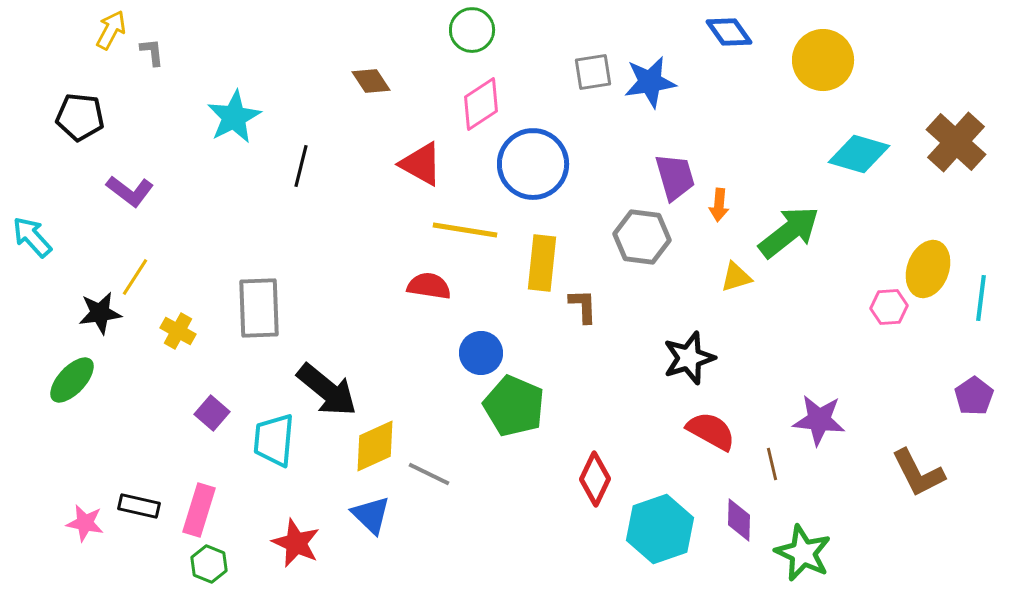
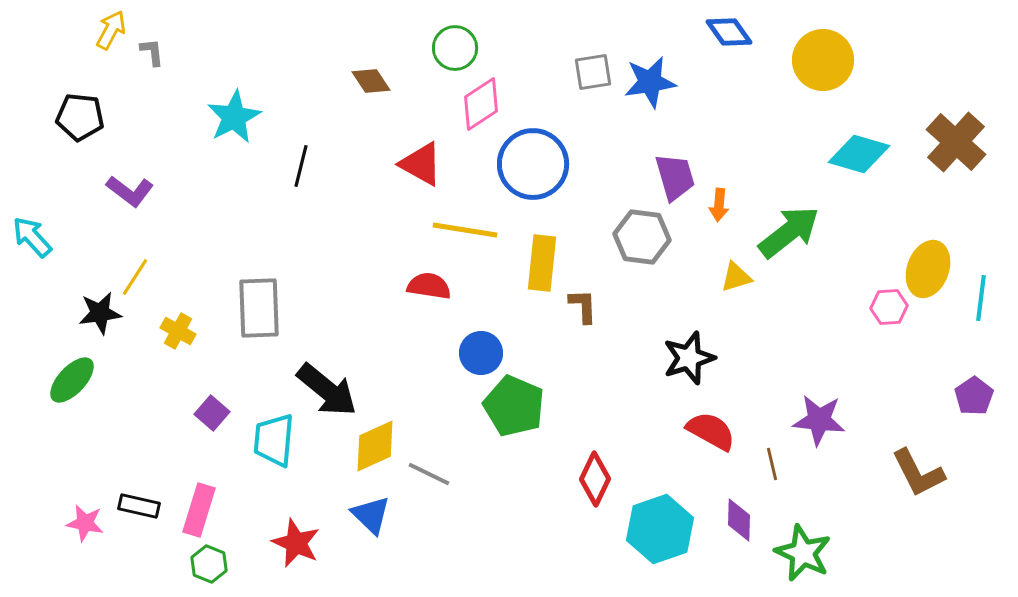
green circle at (472, 30): moved 17 px left, 18 px down
